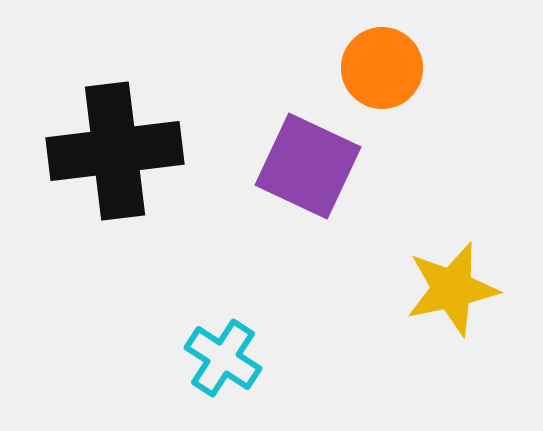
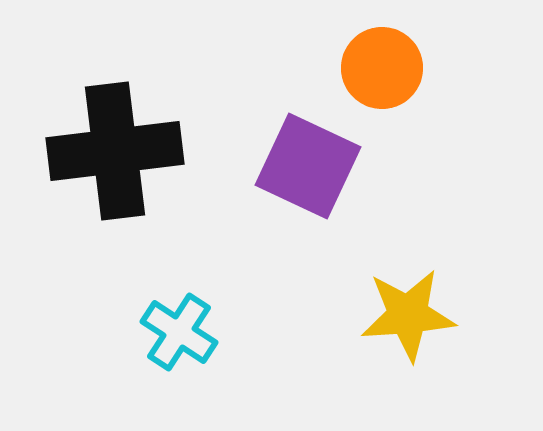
yellow star: moved 44 px left, 26 px down; rotated 8 degrees clockwise
cyan cross: moved 44 px left, 26 px up
